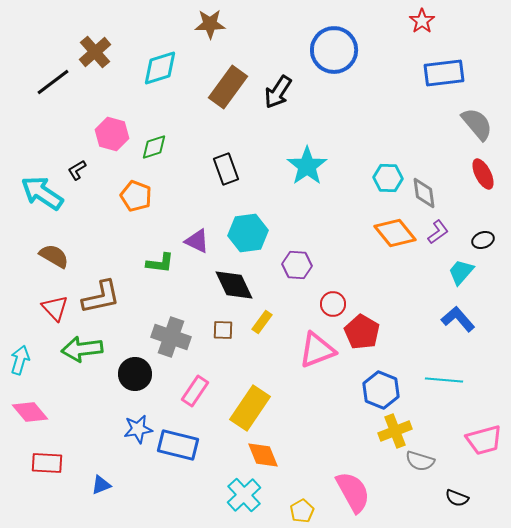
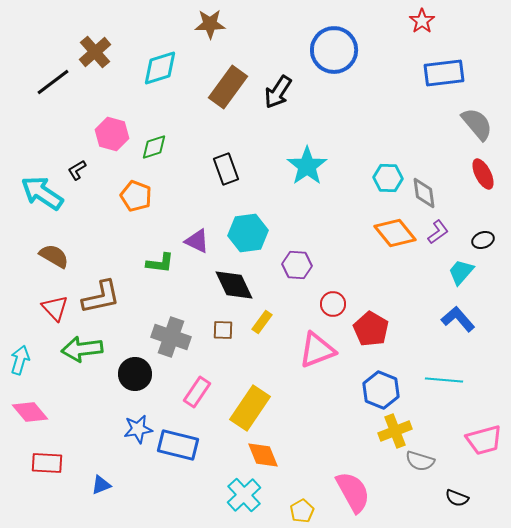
red pentagon at (362, 332): moved 9 px right, 3 px up
pink rectangle at (195, 391): moved 2 px right, 1 px down
